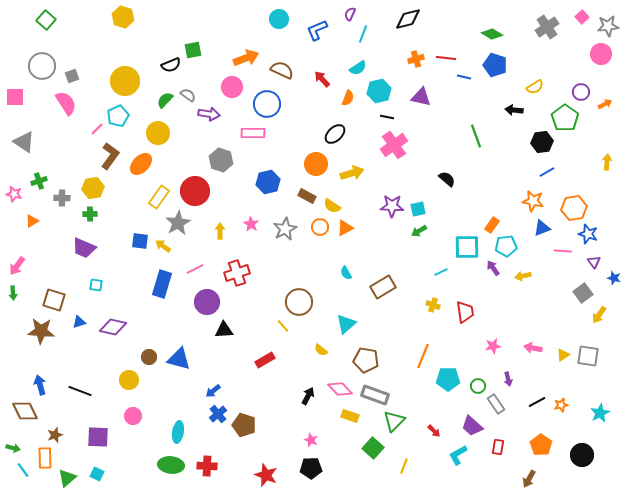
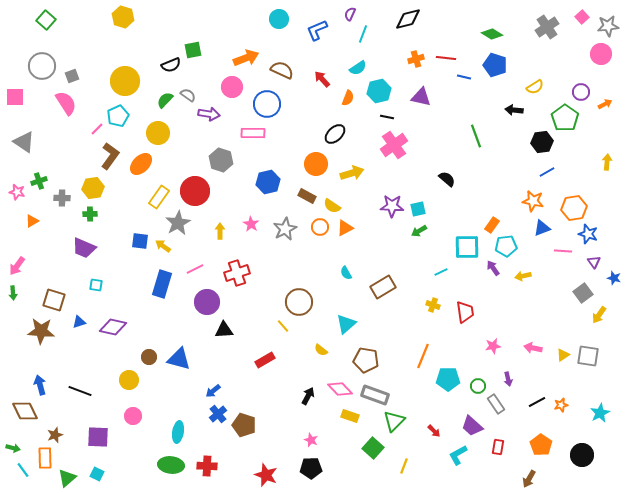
pink star at (14, 194): moved 3 px right, 2 px up
